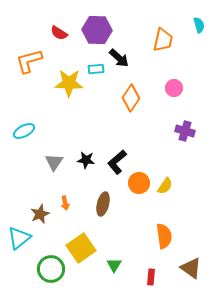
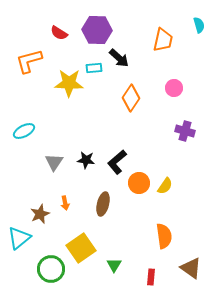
cyan rectangle: moved 2 px left, 1 px up
